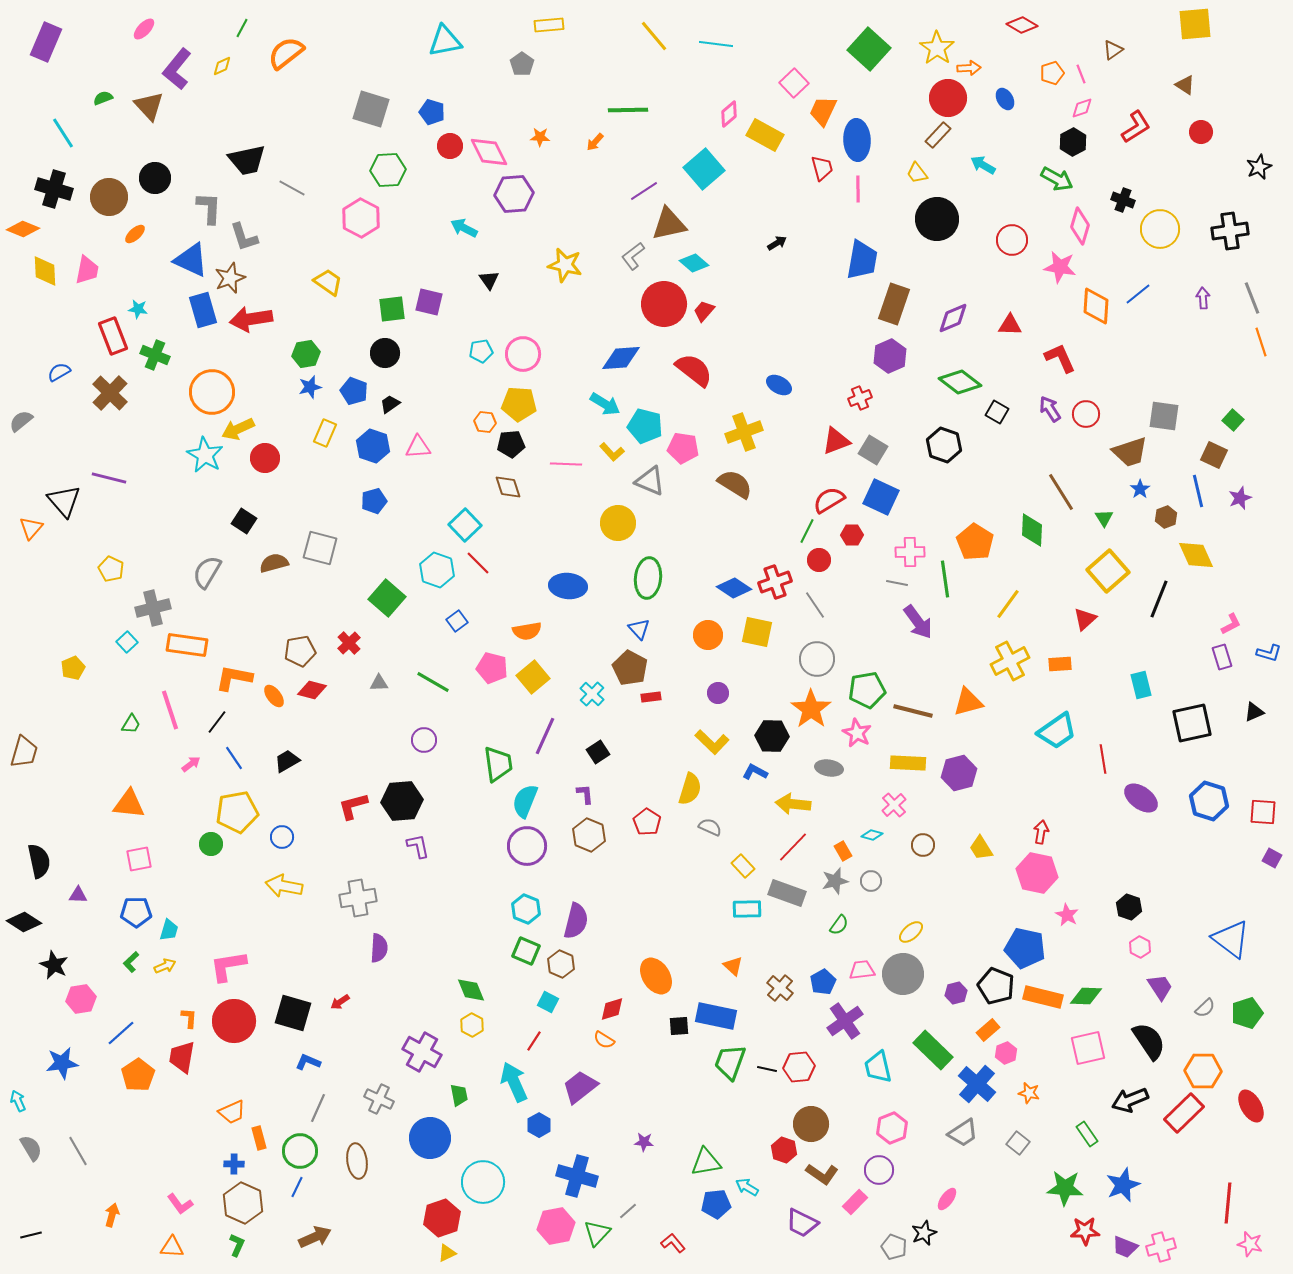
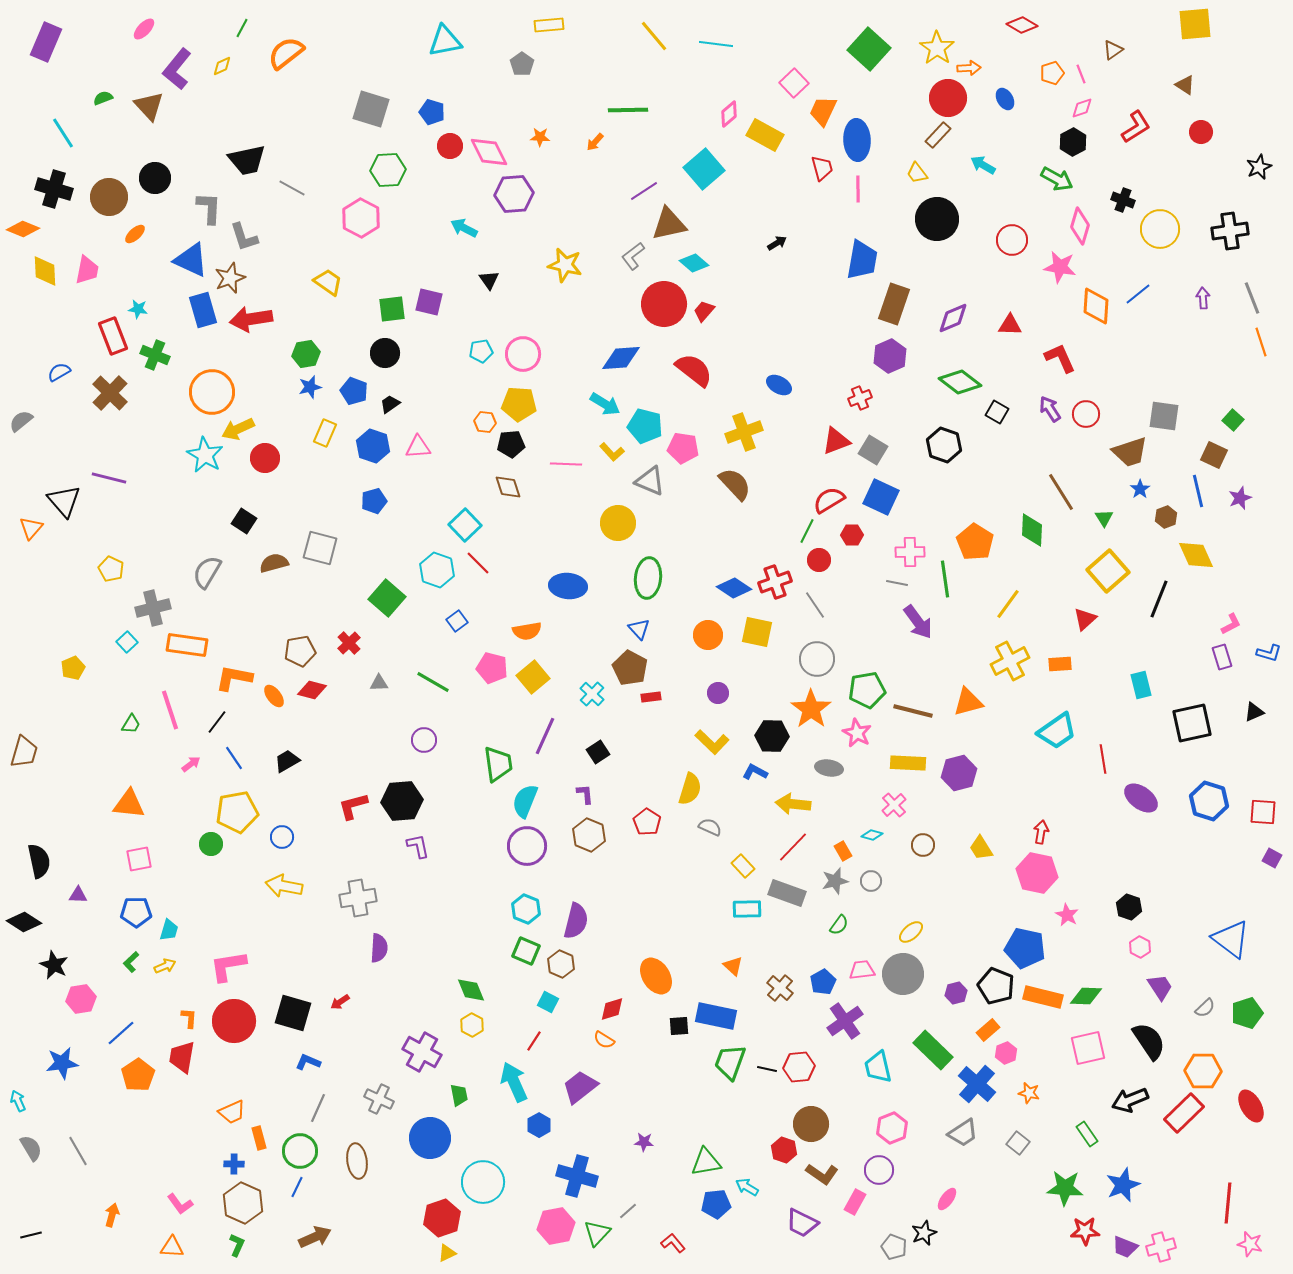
brown semicircle at (735, 484): rotated 15 degrees clockwise
pink rectangle at (855, 1202): rotated 15 degrees counterclockwise
